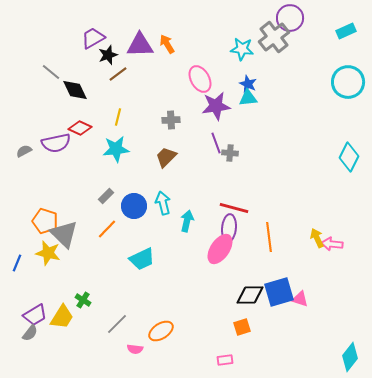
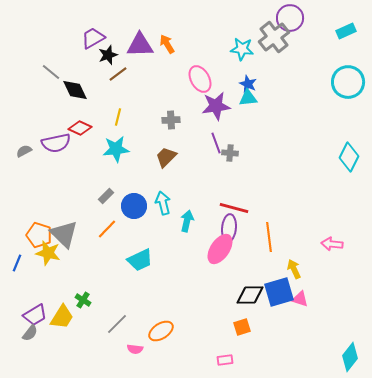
orange pentagon at (45, 221): moved 6 px left, 14 px down
yellow arrow at (317, 238): moved 23 px left, 31 px down
cyan trapezoid at (142, 259): moved 2 px left, 1 px down
